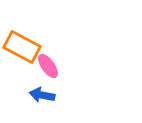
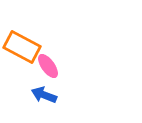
blue arrow: moved 2 px right; rotated 10 degrees clockwise
